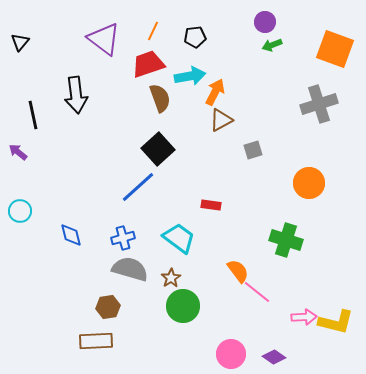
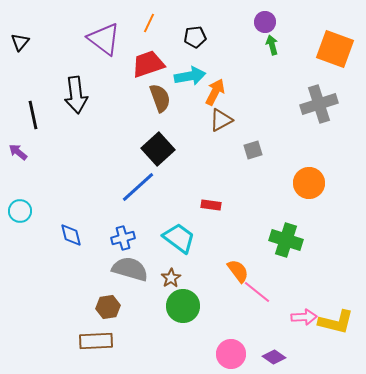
orange line: moved 4 px left, 8 px up
green arrow: rotated 96 degrees clockwise
